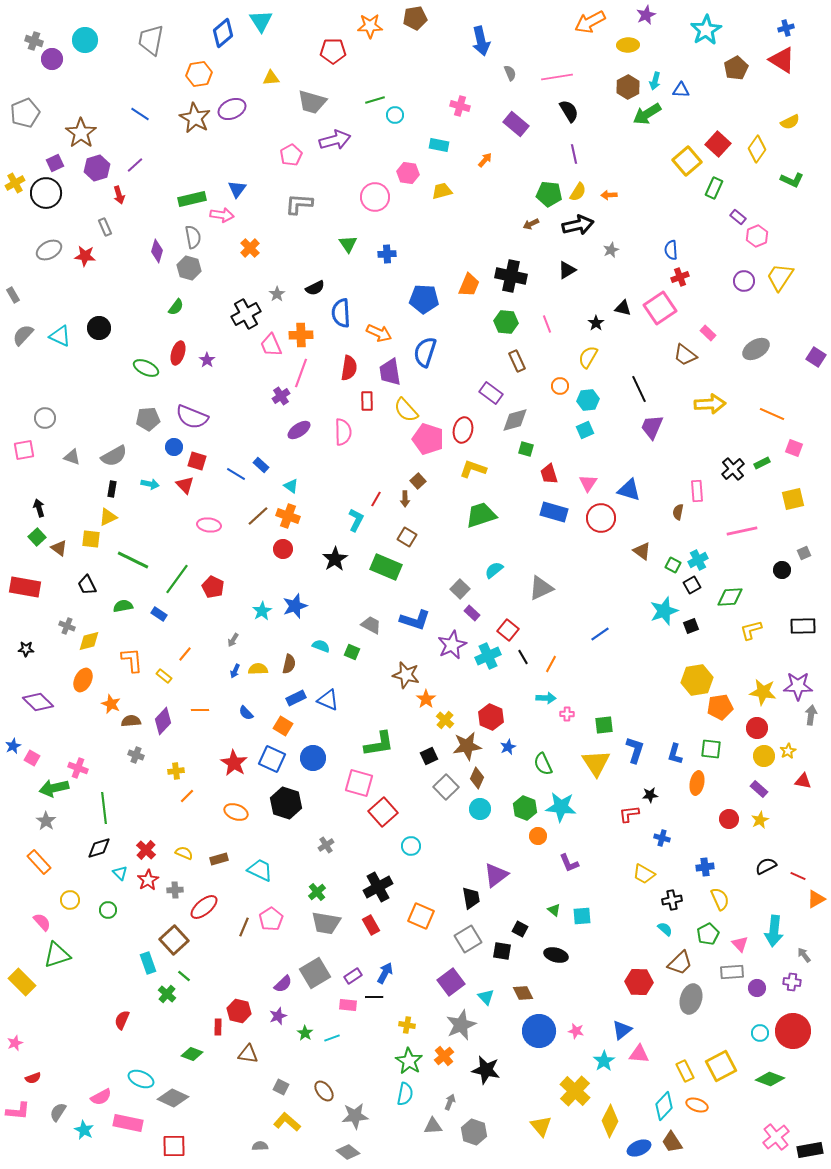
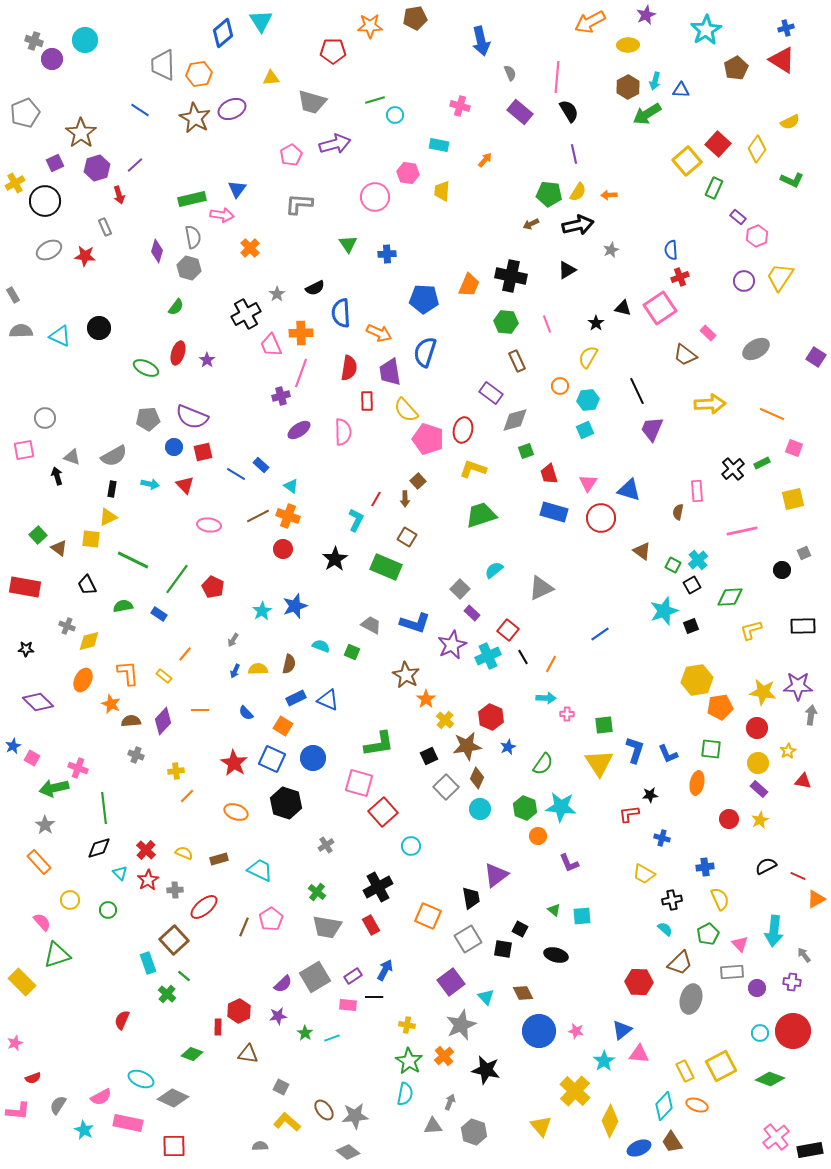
gray trapezoid at (151, 40): moved 12 px right, 25 px down; rotated 12 degrees counterclockwise
pink line at (557, 77): rotated 76 degrees counterclockwise
blue line at (140, 114): moved 4 px up
purple rectangle at (516, 124): moved 4 px right, 12 px up
purple arrow at (335, 140): moved 4 px down
yellow trapezoid at (442, 191): rotated 70 degrees counterclockwise
black circle at (46, 193): moved 1 px left, 8 px down
gray semicircle at (23, 335): moved 2 px left, 4 px up; rotated 45 degrees clockwise
orange cross at (301, 335): moved 2 px up
black line at (639, 389): moved 2 px left, 2 px down
purple cross at (281, 396): rotated 18 degrees clockwise
purple trapezoid at (652, 427): moved 2 px down
green square at (526, 449): moved 2 px down; rotated 35 degrees counterclockwise
red square at (197, 461): moved 6 px right, 9 px up; rotated 30 degrees counterclockwise
black arrow at (39, 508): moved 18 px right, 32 px up
brown line at (258, 516): rotated 15 degrees clockwise
green square at (37, 537): moved 1 px right, 2 px up
cyan cross at (698, 560): rotated 12 degrees counterclockwise
blue L-shape at (415, 620): moved 3 px down
orange L-shape at (132, 660): moved 4 px left, 13 px down
brown star at (406, 675): rotated 16 degrees clockwise
blue L-shape at (675, 754): moved 7 px left; rotated 40 degrees counterclockwise
yellow circle at (764, 756): moved 6 px left, 7 px down
yellow triangle at (596, 763): moved 3 px right
green semicircle at (543, 764): rotated 120 degrees counterclockwise
gray star at (46, 821): moved 1 px left, 4 px down
green cross at (317, 892): rotated 12 degrees counterclockwise
orange square at (421, 916): moved 7 px right
gray trapezoid at (326, 923): moved 1 px right, 4 px down
black square at (502, 951): moved 1 px right, 2 px up
gray square at (315, 973): moved 4 px down
blue arrow at (385, 973): moved 3 px up
red hexagon at (239, 1011): rotated 20 degrees clockwise
purple star at (278, 1016): rotated 12 degrees clockwise
brown ellipse at (324, 1091): moved 19 px down
gray semicircle at (58, 1112): moved 7 px up
